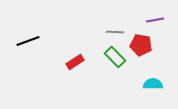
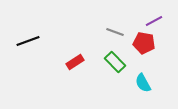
purple line: moved 1 px left, 1 px down; rotated 18 degrees counterclockwise
gray line: rotated 18 degrees clockwise
red pentagon: moved 3 px right, 2 px up
green rectangle: moved 5 px down
cyan semicircle: moved 10 px left, 1 px up; rotated 120 degrees counterclockwise
